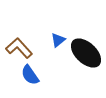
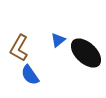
brown L-shape: rotated 108 degrees counterclockwise
